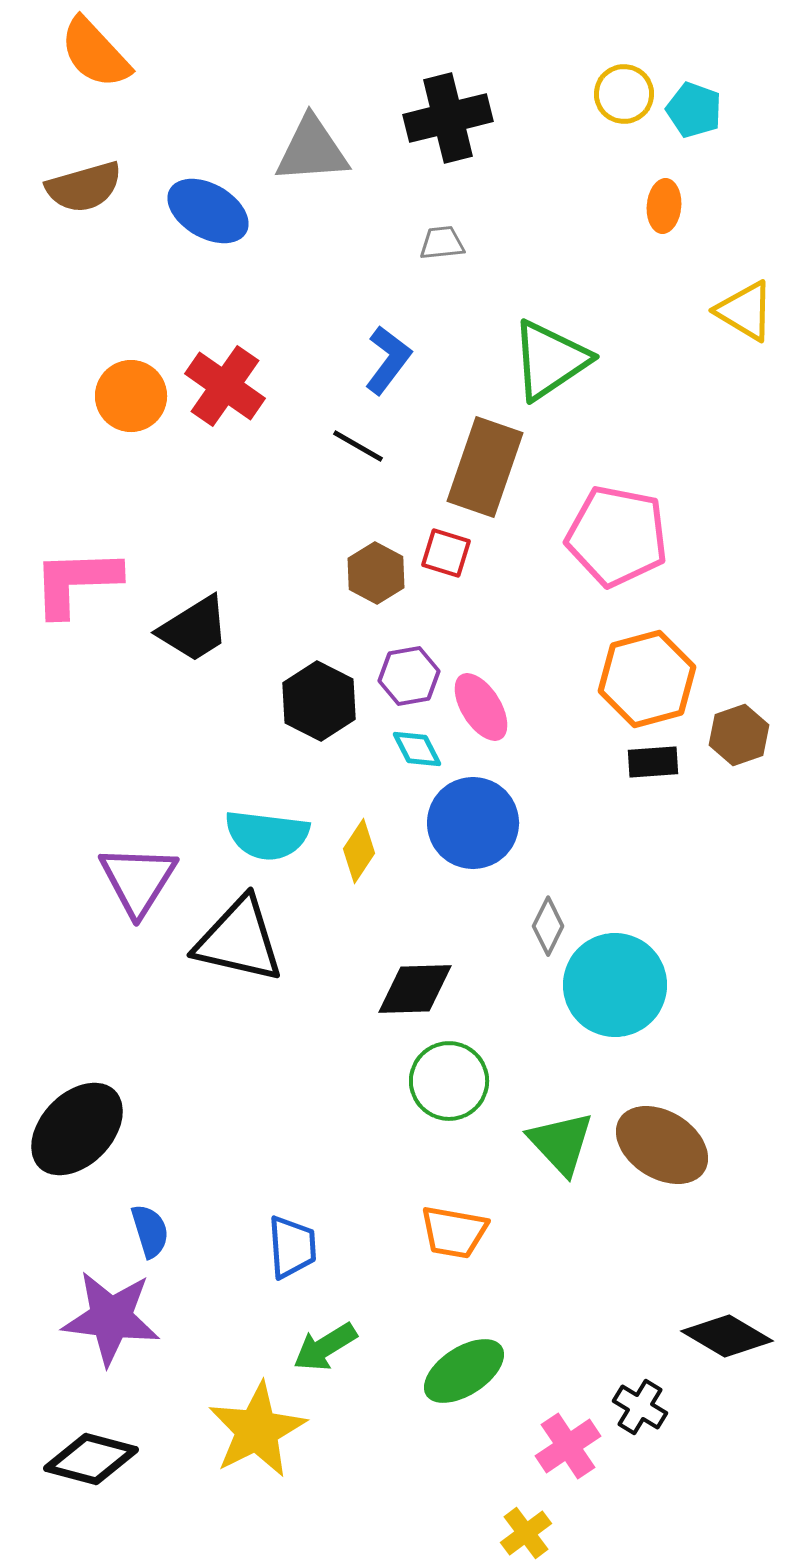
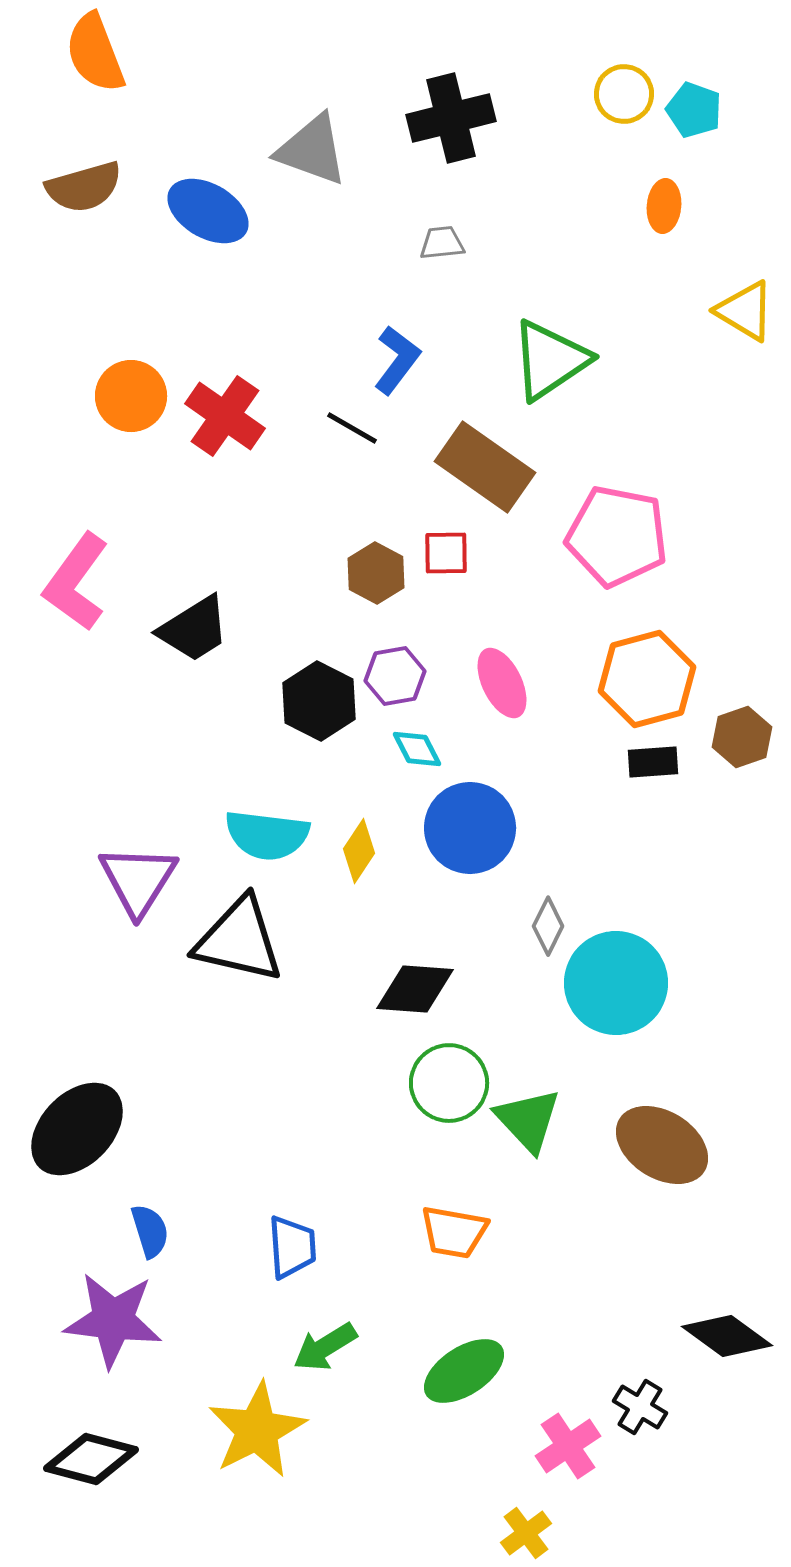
orange semicircle at (95, 53): rotated 22 degrees clockwise
black cross at (448, 118): moved 3 px right
gray triangle at (312, 150): rotated 24 degrees clockwise
blue L-shape at (388, 360): moved 9 px right
red cross at (225, 386): moved 30 px down
black line at (358, 446): moved 6 px left, 18 px up
brown rectangle at (485, 467): rotated 74 degrees counterclockwise
red square at (446, 553): rotated 18 degrees counterclockwise
pink L-shape at (76, 582): rotated 52 degrees counterclockwise
purple hexagon at (409, 676): moved 14 px left
pink ellipse at (481, 707): moved 21 px right, 24 px up; rotated 6 degrees clockwise
brown hexagon at (739, 735): moved 3 px right, 2 px down
blue circle at (473, 823): moved 3 px left, 5 px down
cyan circle at (615, 985): moved 1 px right, 2 px up
black diamond at (415, 989): rotated 6 degrees clockwise
green circle at (449, 1081): moved 2 px down
green triangle at (561, 1143): moved 33 px left, 23 px up
purple star at (111, 1318): moved 2 px right, 2 px down
black diamond at (727, 1336): rotated 6 degrees clockwise
